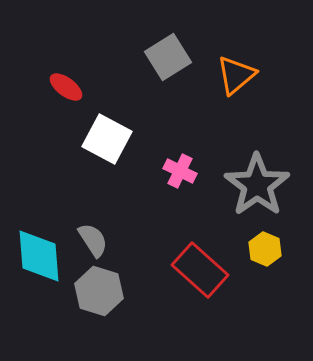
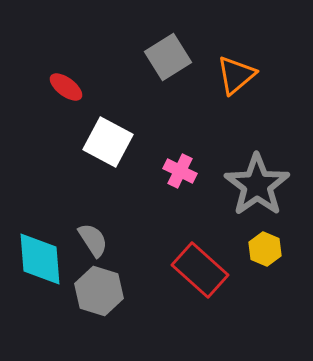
white square: moved 1 px right, 3 px down
cyan diamond: moved 1 px right, 3 px down
